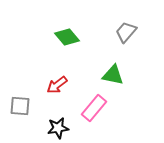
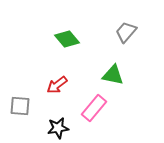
green diamond: moved 2 px down
